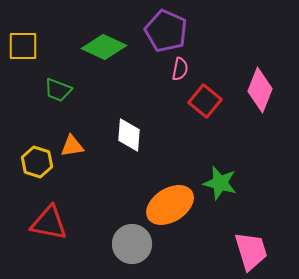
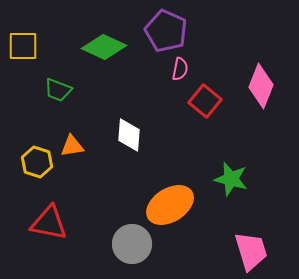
pink diamond: moved 1 px right, 4 px up
green star: moved 11 px right, 4 px up
